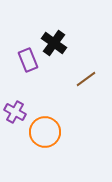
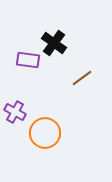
purple rectangle: rotated 60 degrees counterclockwise
brown line: moved 4 px left, 1 px up
orange circle: moved 1 px down
